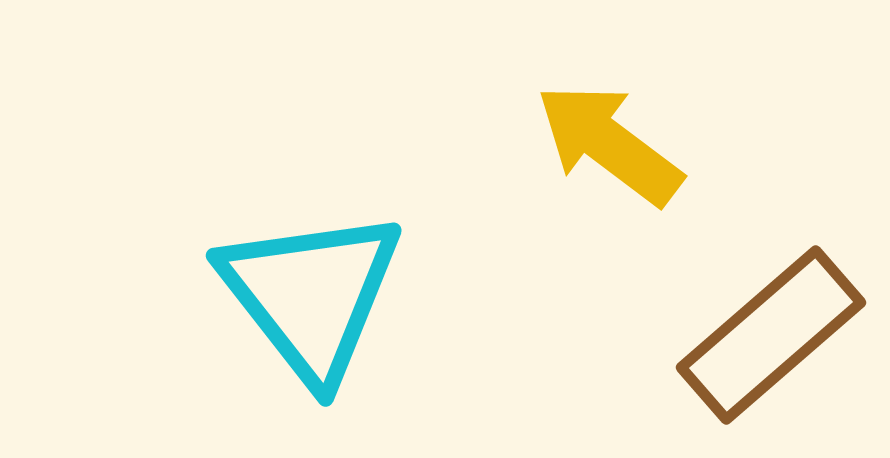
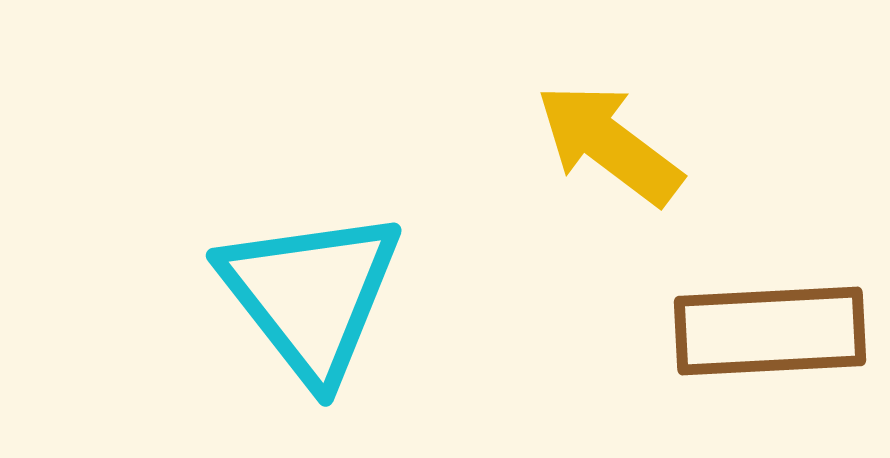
brown rectangle: moved 1 px left, 4 px up; rotated 38 degrees clockwise
